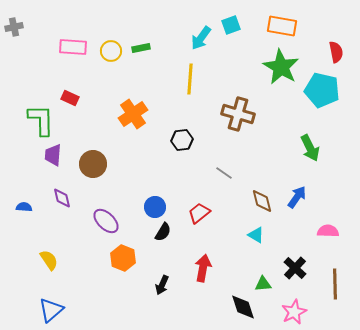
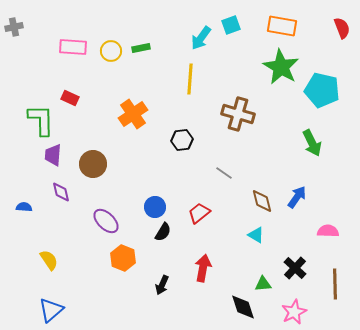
red semicircle: moved 6 px right, 24 px up; rotated 10 degrees counterclockwise
green arrow: moved 2 px right, 5 px up
purple diamond: moved 1 px left, 6 px up
